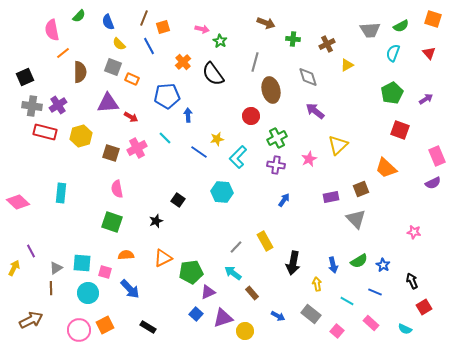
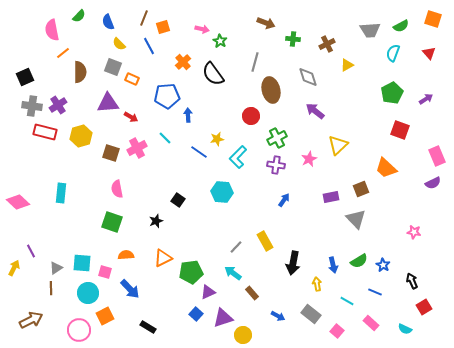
orange square at (105, 325): moved 9 px up
yellow circle at (245, 331): moved 2 px left, 4 px down
